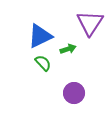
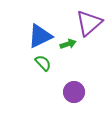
purple triangle: moved 1 px left; rotated 16 degrees clockwise
green arrow: moved 5 px up
purple circle: moved 1 px up
